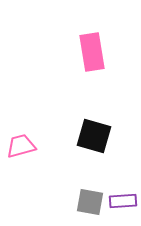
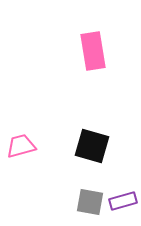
pink rectangle: moved 1 px right, 1 px up
black square: moved 2 px left, 10 px down
purple rectangle: rotated 12 degrees counterclockwise
